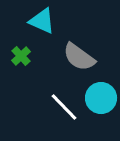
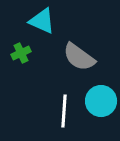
green cross: moved 3 px up; rotated 18 degrees clockwise
cyan circle: moved 3 px down
white line: moved 4 px down; rotated 48 degrees clockwise
